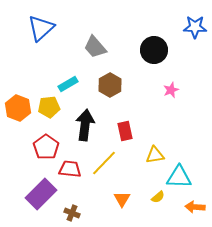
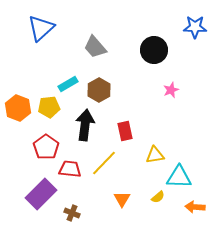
brown hexagon: moved 11 px left, 5 px down
